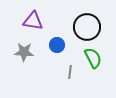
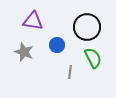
gray star: rotated 18 degrees clockwise
